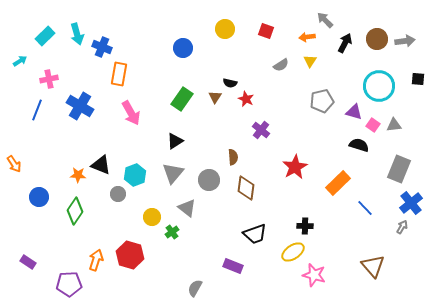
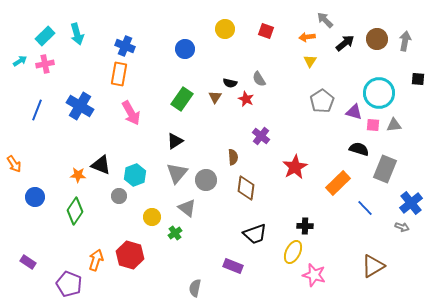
gray arrow at (405, 41): rotated 72 degrees counterclockwise
black arrow at (345, 43): rotated 24 degrees clockwise
blue cross at (102, 47): moved 23 px right, 1 px up
blue circle at (183, 48): moved 2 px right, 1 px down
gray semicircle at (281, 65): moved 22 px left, 14 px down; rotated 91 degrees clockwise
pink cross at (49, 79): moved 4 px left, 15 px up
cyan circle at (379, 86): moved 7 px down
gray pentagon at (322, 101): rotated 20 degrees counterclockwise
pink square at (373, 125): rotated 32 degrees counterclockwise
purple cross at (261, 130): moved 6 px down
black semicircle at (359, 145): moved 4 px down
gray rectangle at (399, 169): moved 14 px left
gray triangle at (173, 173): moved 4 px right
gray circle at (209, 180): moved 3 px left
gray circle at (118, 194): moved 1 px right, 2 px down
blue circle at (39, 197): moved 4 px left
gray arrow at (402, 227): rotated 80 degrees clockwise
green cross at (172, 232): moved 3 px right, 1 px down
yellow ellipse at (293, 252): rotated 30 degrees counterclockwise
brown triangle at (373, 266): rotated 40 degrees clockwise
purple pentagon at (69, 284): rotated 25 degrees clockwise
gray semicircle at (195, 288): rotated 18 degrees counterclockwise
